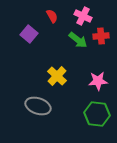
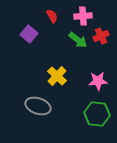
pink cross: rotated 30 degrees counterclockwise
red cross: rotated 21 degrees counterclockwise
